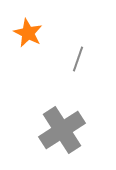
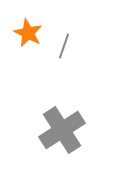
gray line: moved 14 px left, 13 px up
